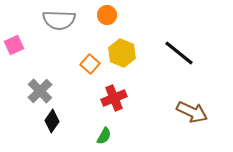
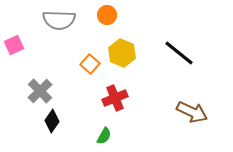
red cross: moved 1 px right
